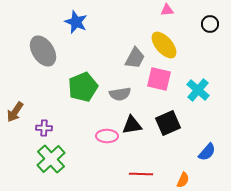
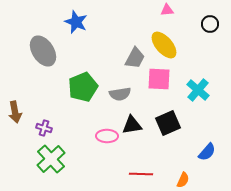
pink square: rotated 10 degrees counterclockwise
brown arrow: rotated 45 degrees counterclockwise
purple cross: rotated 14 degrees clockwise
